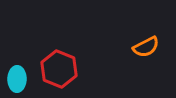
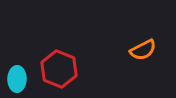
orange semicircle: moved 3 px left, 3 px down
